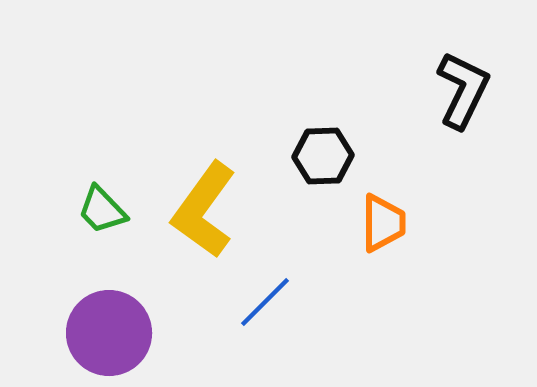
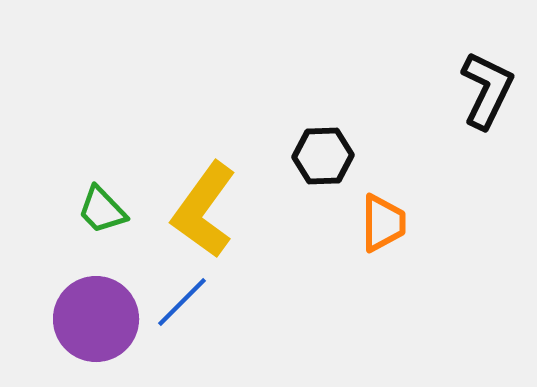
black L-shape: moved 24 px right
blue line: moved 83 px left
purple circle: moved 13 px left, 14 px up
